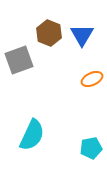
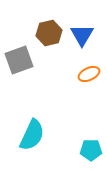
brown hexagon: rotated 25 degrees clockwise
orange ellipse: moved 3 px left, 5 px up
cyan pentagon: moved 2 px down; rotated 10 degrees clockwise
